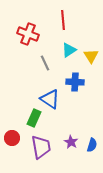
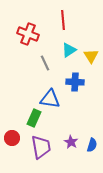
blue triangle: rotated 25 degrees counterclockwise
